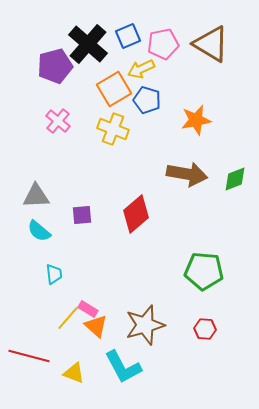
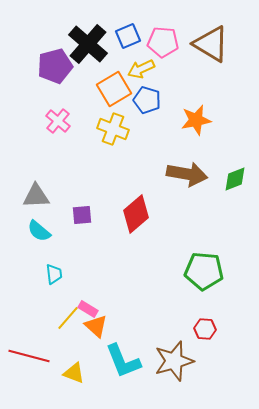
pink pentagon: moved 2 px up; rotated 16 degrees clockwise
brown star: moved 29 px right, 36 px down
cyan L-shape: moved 6 px up; rotated 6 degrees clockwise
